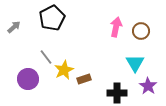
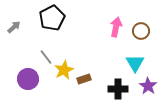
black cross: moved 1 px right, 4 px up
